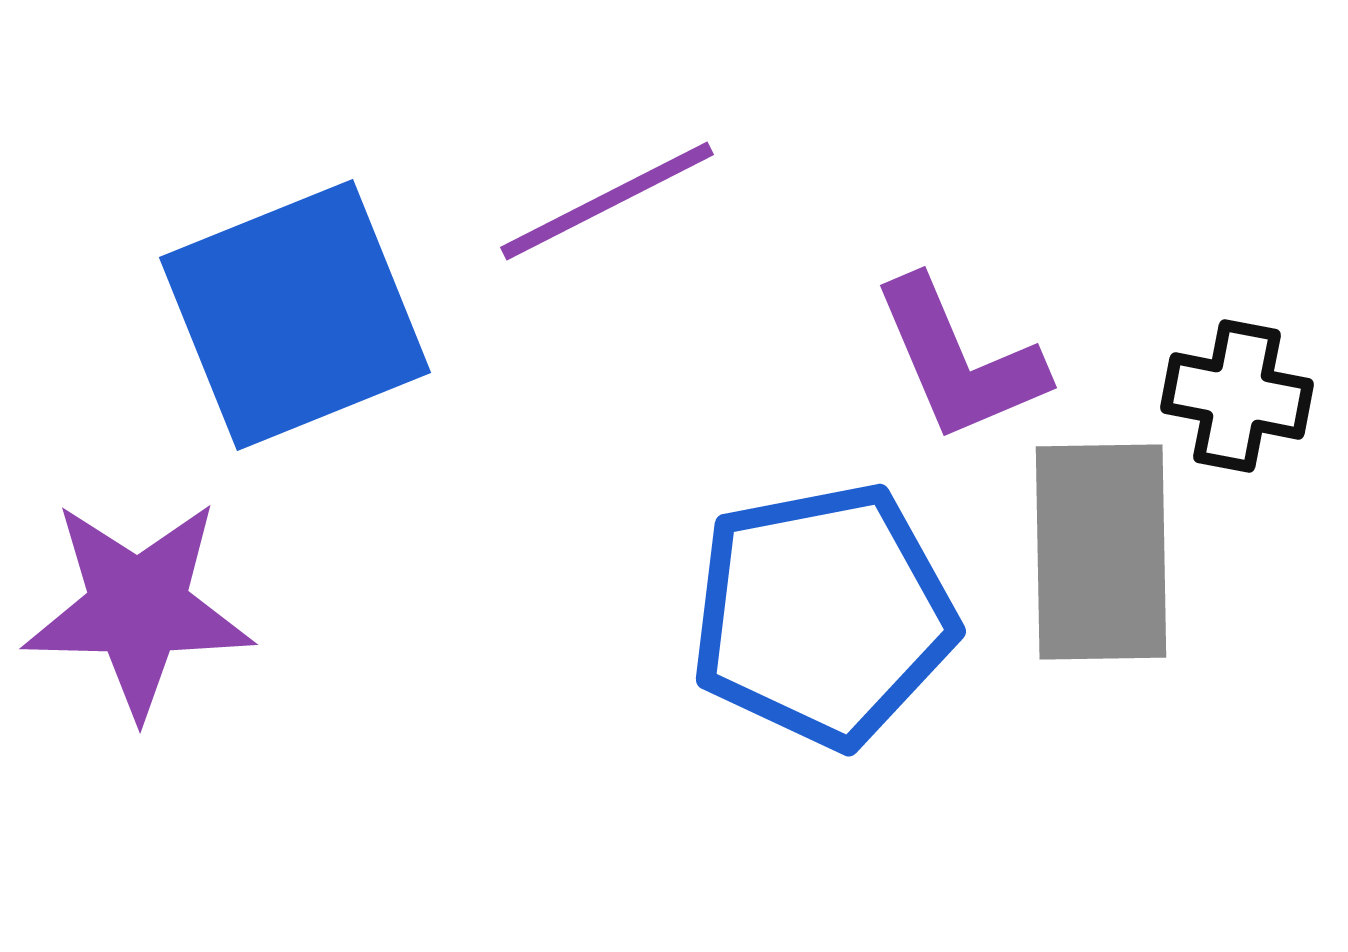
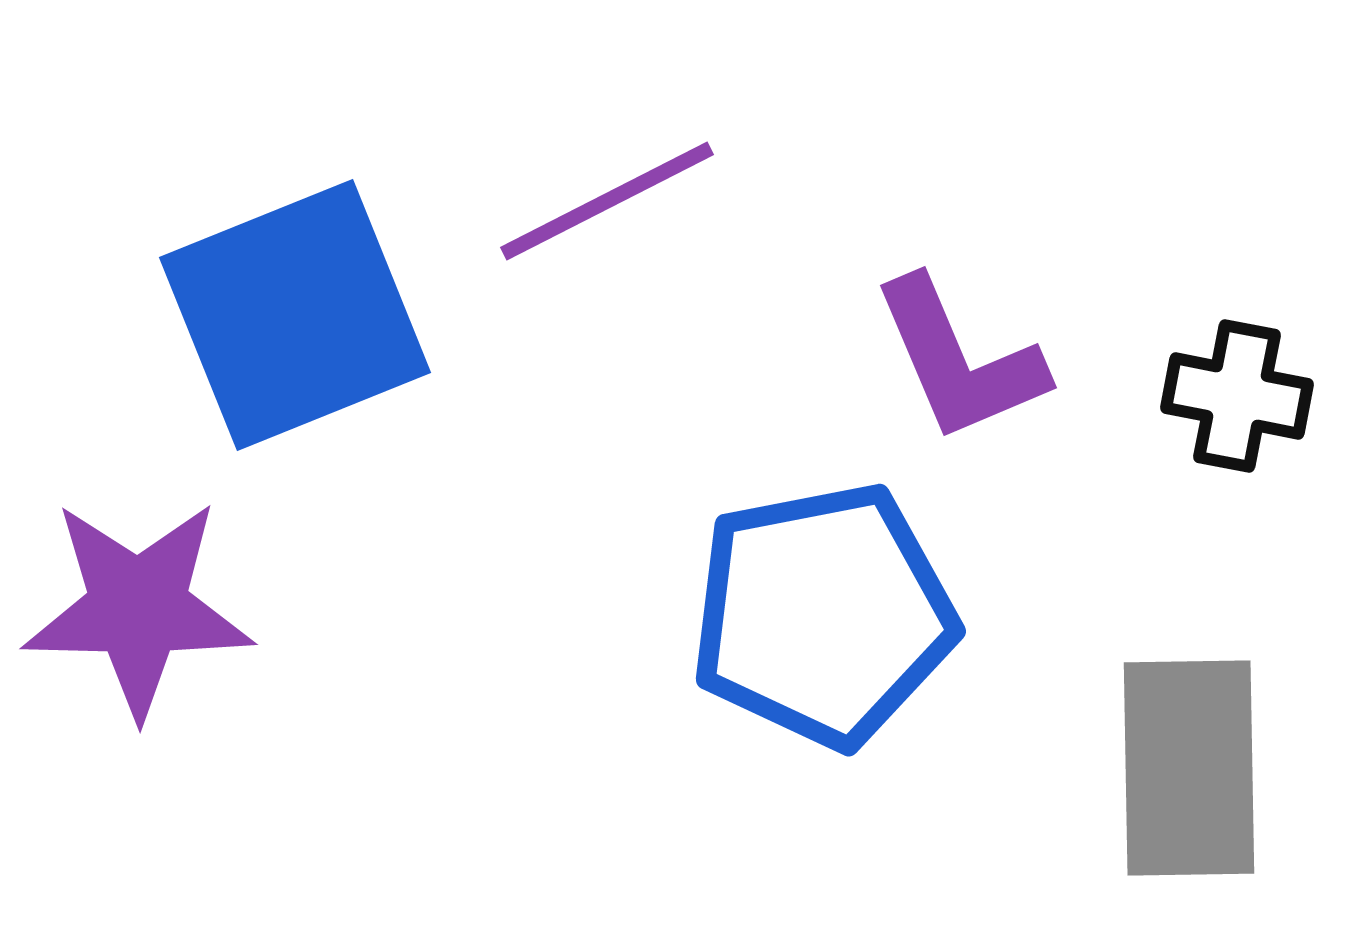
gray rectangle: moved 88 px right, 216 px down
